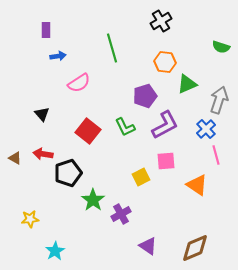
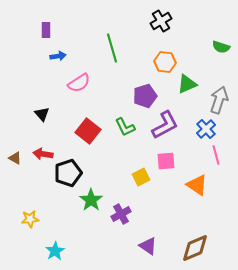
green star: moved 2 px left
